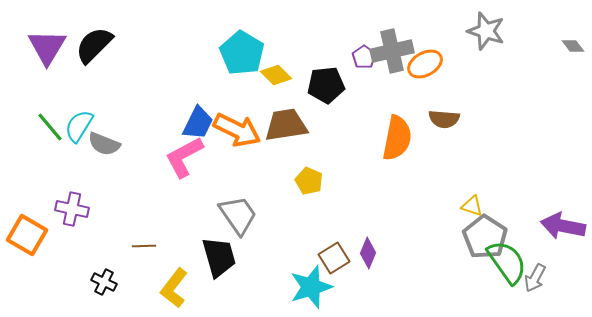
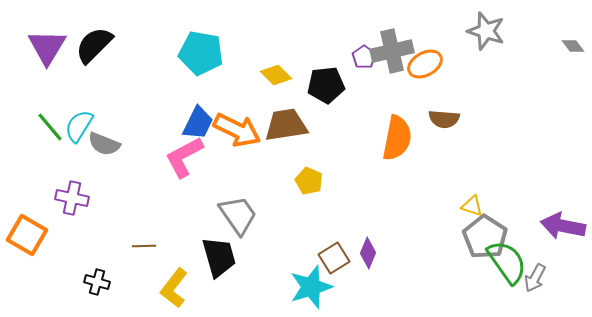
cyan pentagon: moved 41 px left; rotated 21 degrees counterclockwise
purple cross: moved 11 px up
black cross: moved 7 px left; rotated 10 degrees counterclockwise
